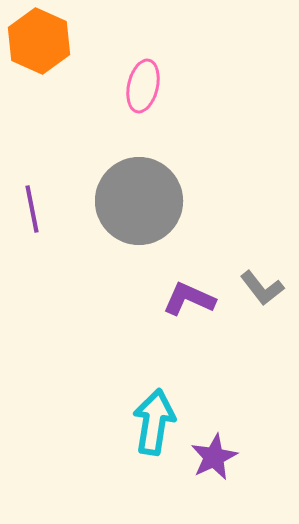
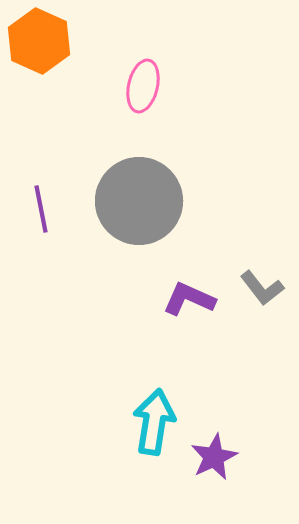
purple line: moved 9 px right
